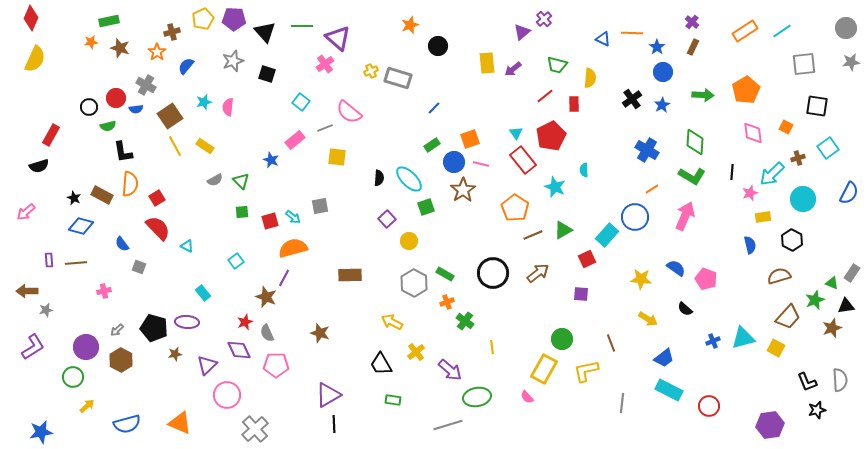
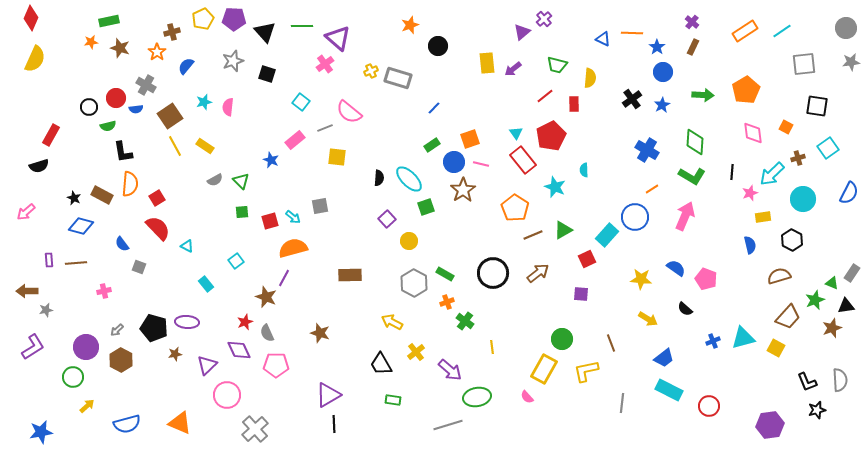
cyan rectangle at (203, 293): moved 3 px right, 9 px up
